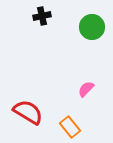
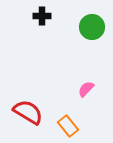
black cross: rotated 12 degrees clockwise
orange rectangle: moved 2 px left, 1 px up
